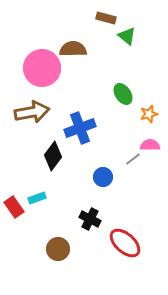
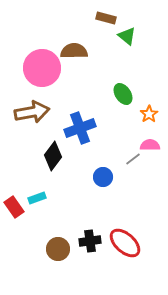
brown semicircle: moved 1 px right, 2 px down
orange star: rotated 18 degrees counterclockwise
black cross: moved 22 px down; rotated 35 degrees counterclockwise
